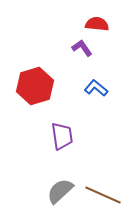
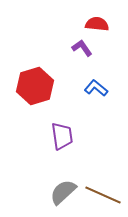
gray semicircle: moved 3 px right, 1 px down
